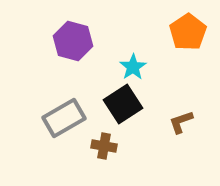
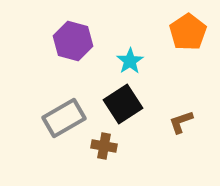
cyan star: moved 3 px left, 6 px up
